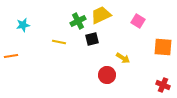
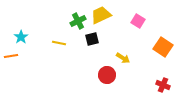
cyan star: moved 2 px left, 12 px down; rotated 24 degrees counterclockwise
yellow line: moved 1 px down
orange square: rotated 30 degrees clockwise
